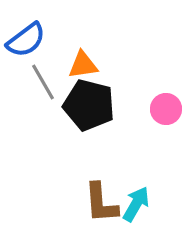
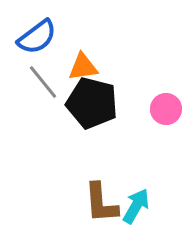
blue semicircle: moved 11 px right, 3 px up
orange triangle: moved 2 px down
gray line: rotated 9 degrees counterclockwise
black pentagon: moved 3 px right, 2 px up
cyan arrow: moved 2 px down
